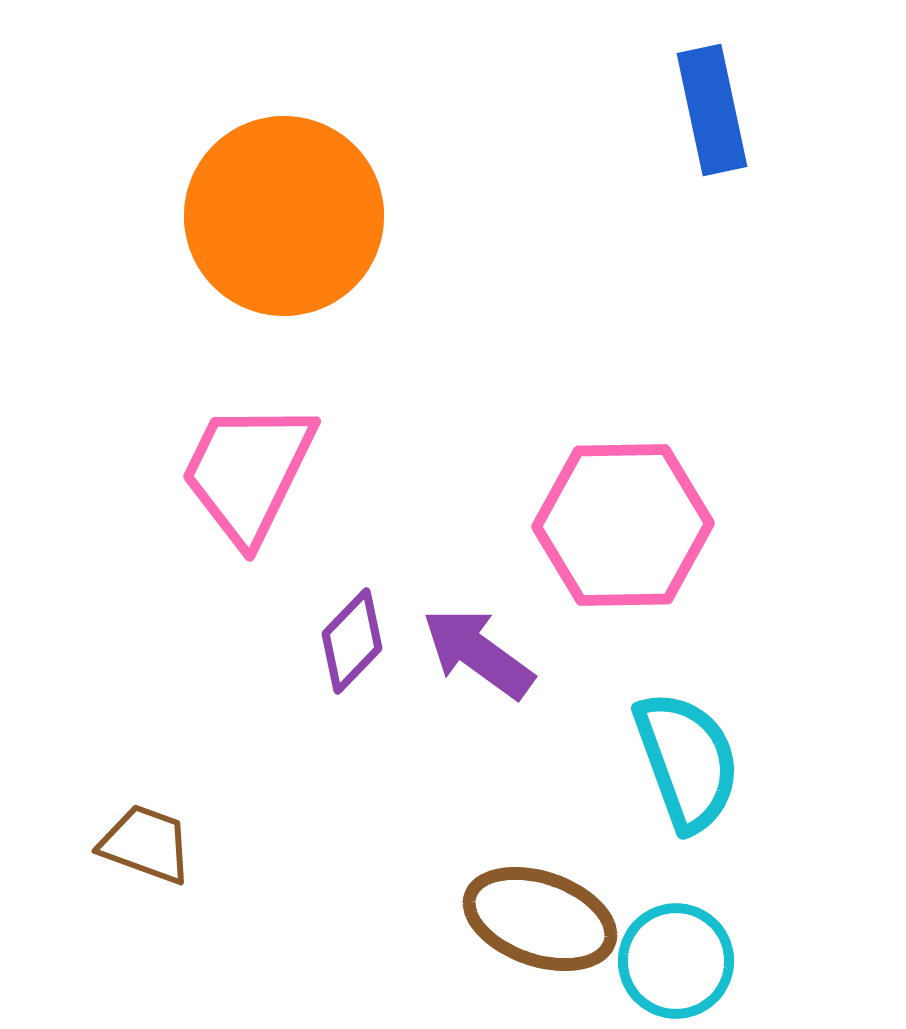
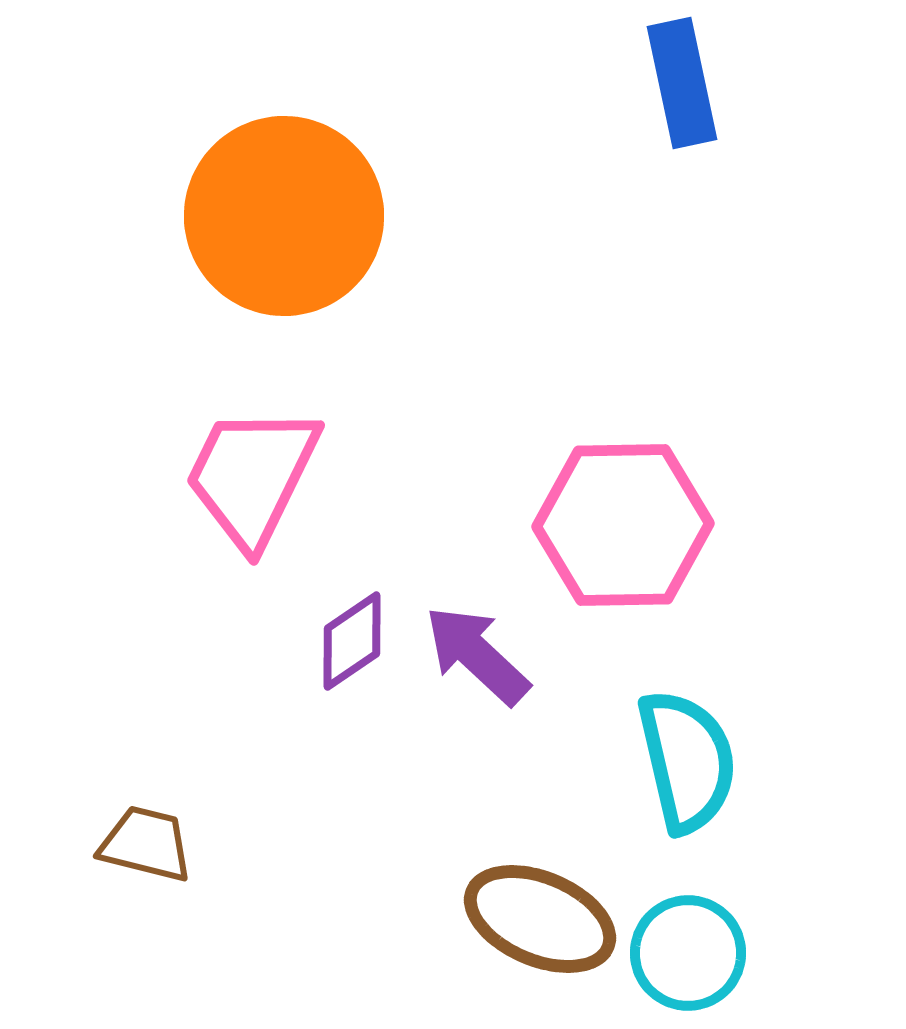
blue rectangle: moved 30 px left, 27 px up
pink trapezoid: moved 4 px right, 4 px down
purple diamond: rotated 12 degrees clockwise
purple arrow: moved 1 px left, 2 px down; rotated 7 degrees clockwise
cyan semicircle: rotated 7 degrees clockwise
brown trapezoid: rotated 6 degrees counterclockwise
brown ellipse: rotated 4 degrees clockwise
cyan circle: moved 12 px right, 8 px up
